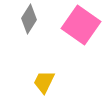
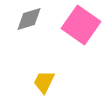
gray diamond: rotated 40 degrees clockwise
